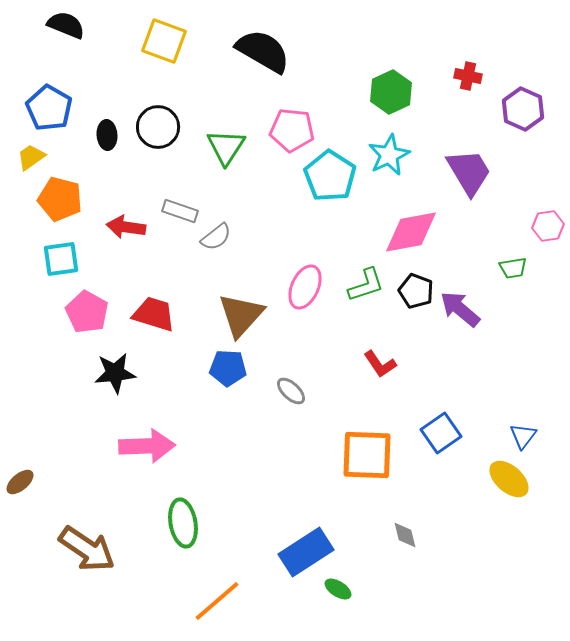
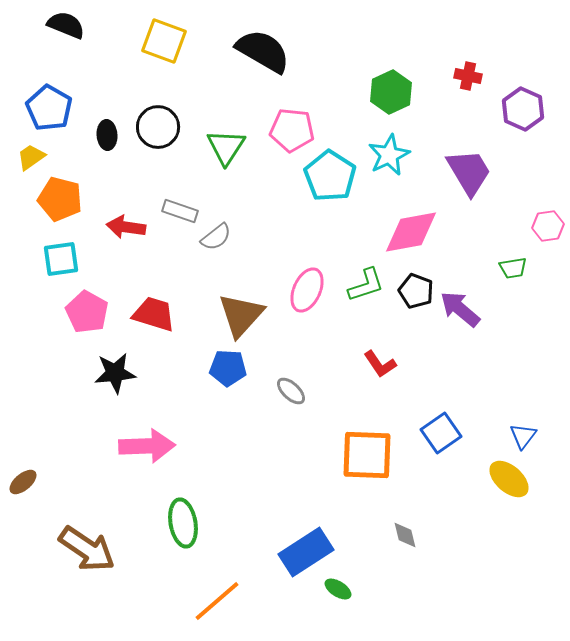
pink ellipse at (305, 287): moved 2 px right, 3 px down
brown ellipse at (20, 482): moved 3 px right
